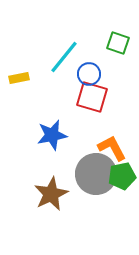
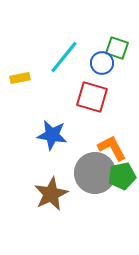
green square: moved 1 px left, 5 px down
blue circle: moved 13 px right, 11 px up
yellow rectangle: moved 1 px right
blue star: rotated 20 degrees clockwise
gray circle: moved 1 px left, 1 px up
